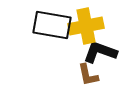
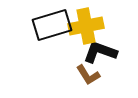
black rectangle: rotated 27 degrees counterclockwise
brown L-shape: rotated 20 degrees counterclockwise
